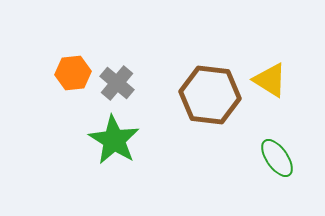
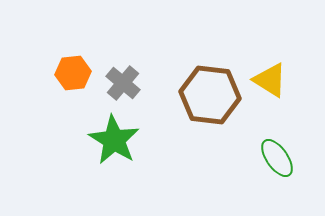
gray cross: moved 6 px right
